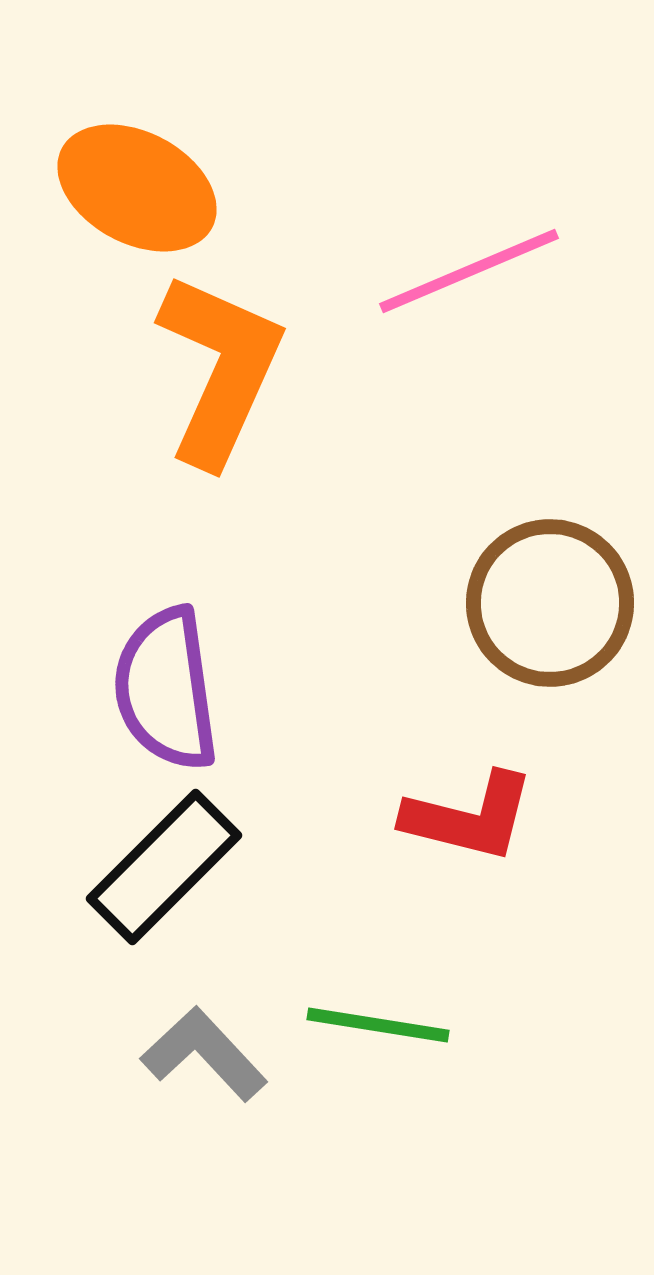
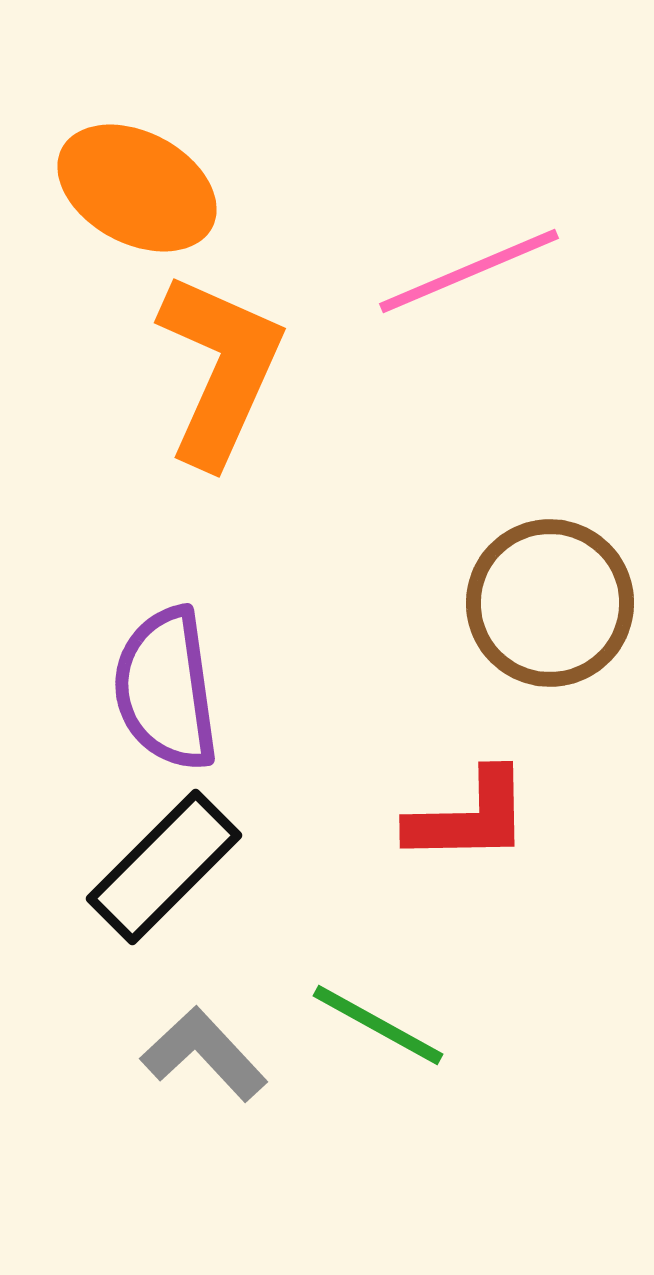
red L-shape: rotated 15 degrees counterclockwise
green line: rotated 20 degrees clockwise
